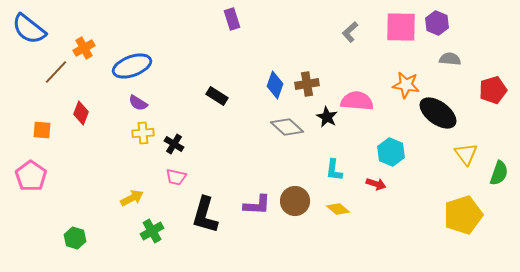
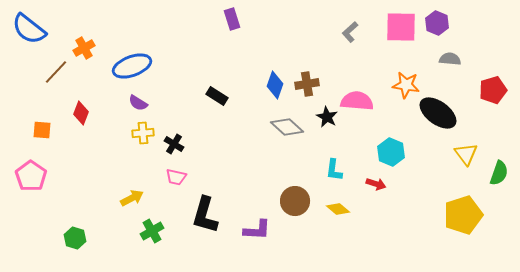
purple L-shape: moved 25 px down
